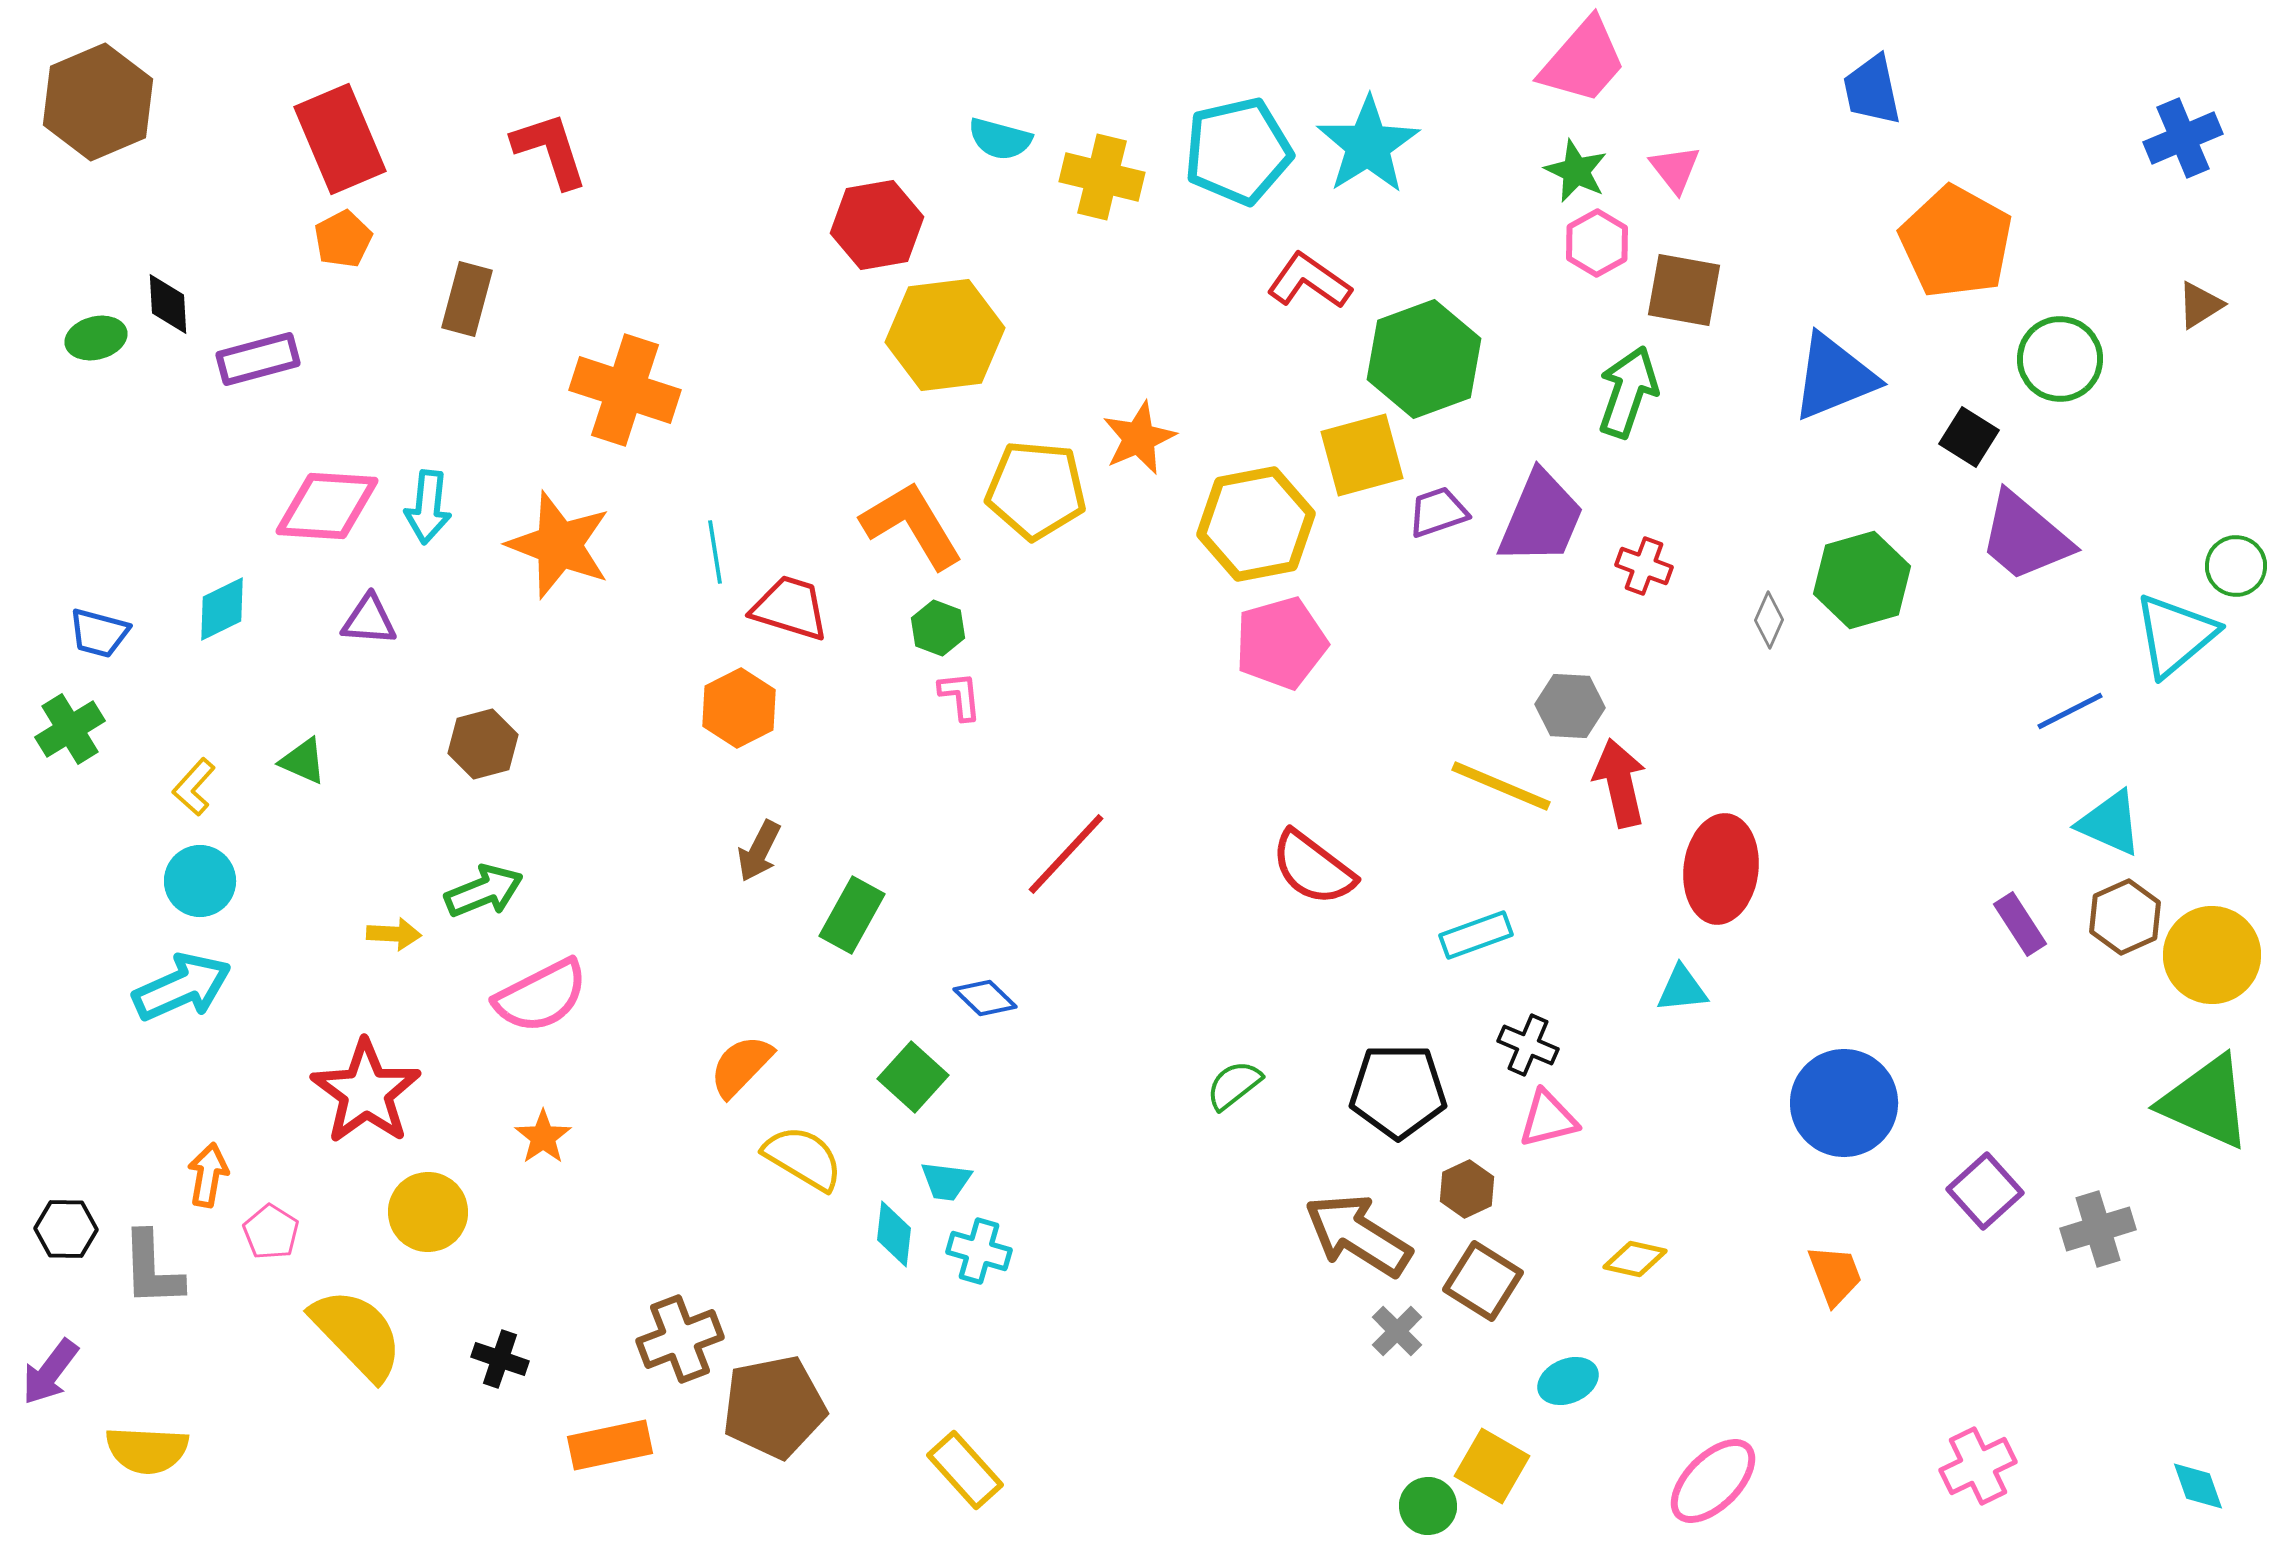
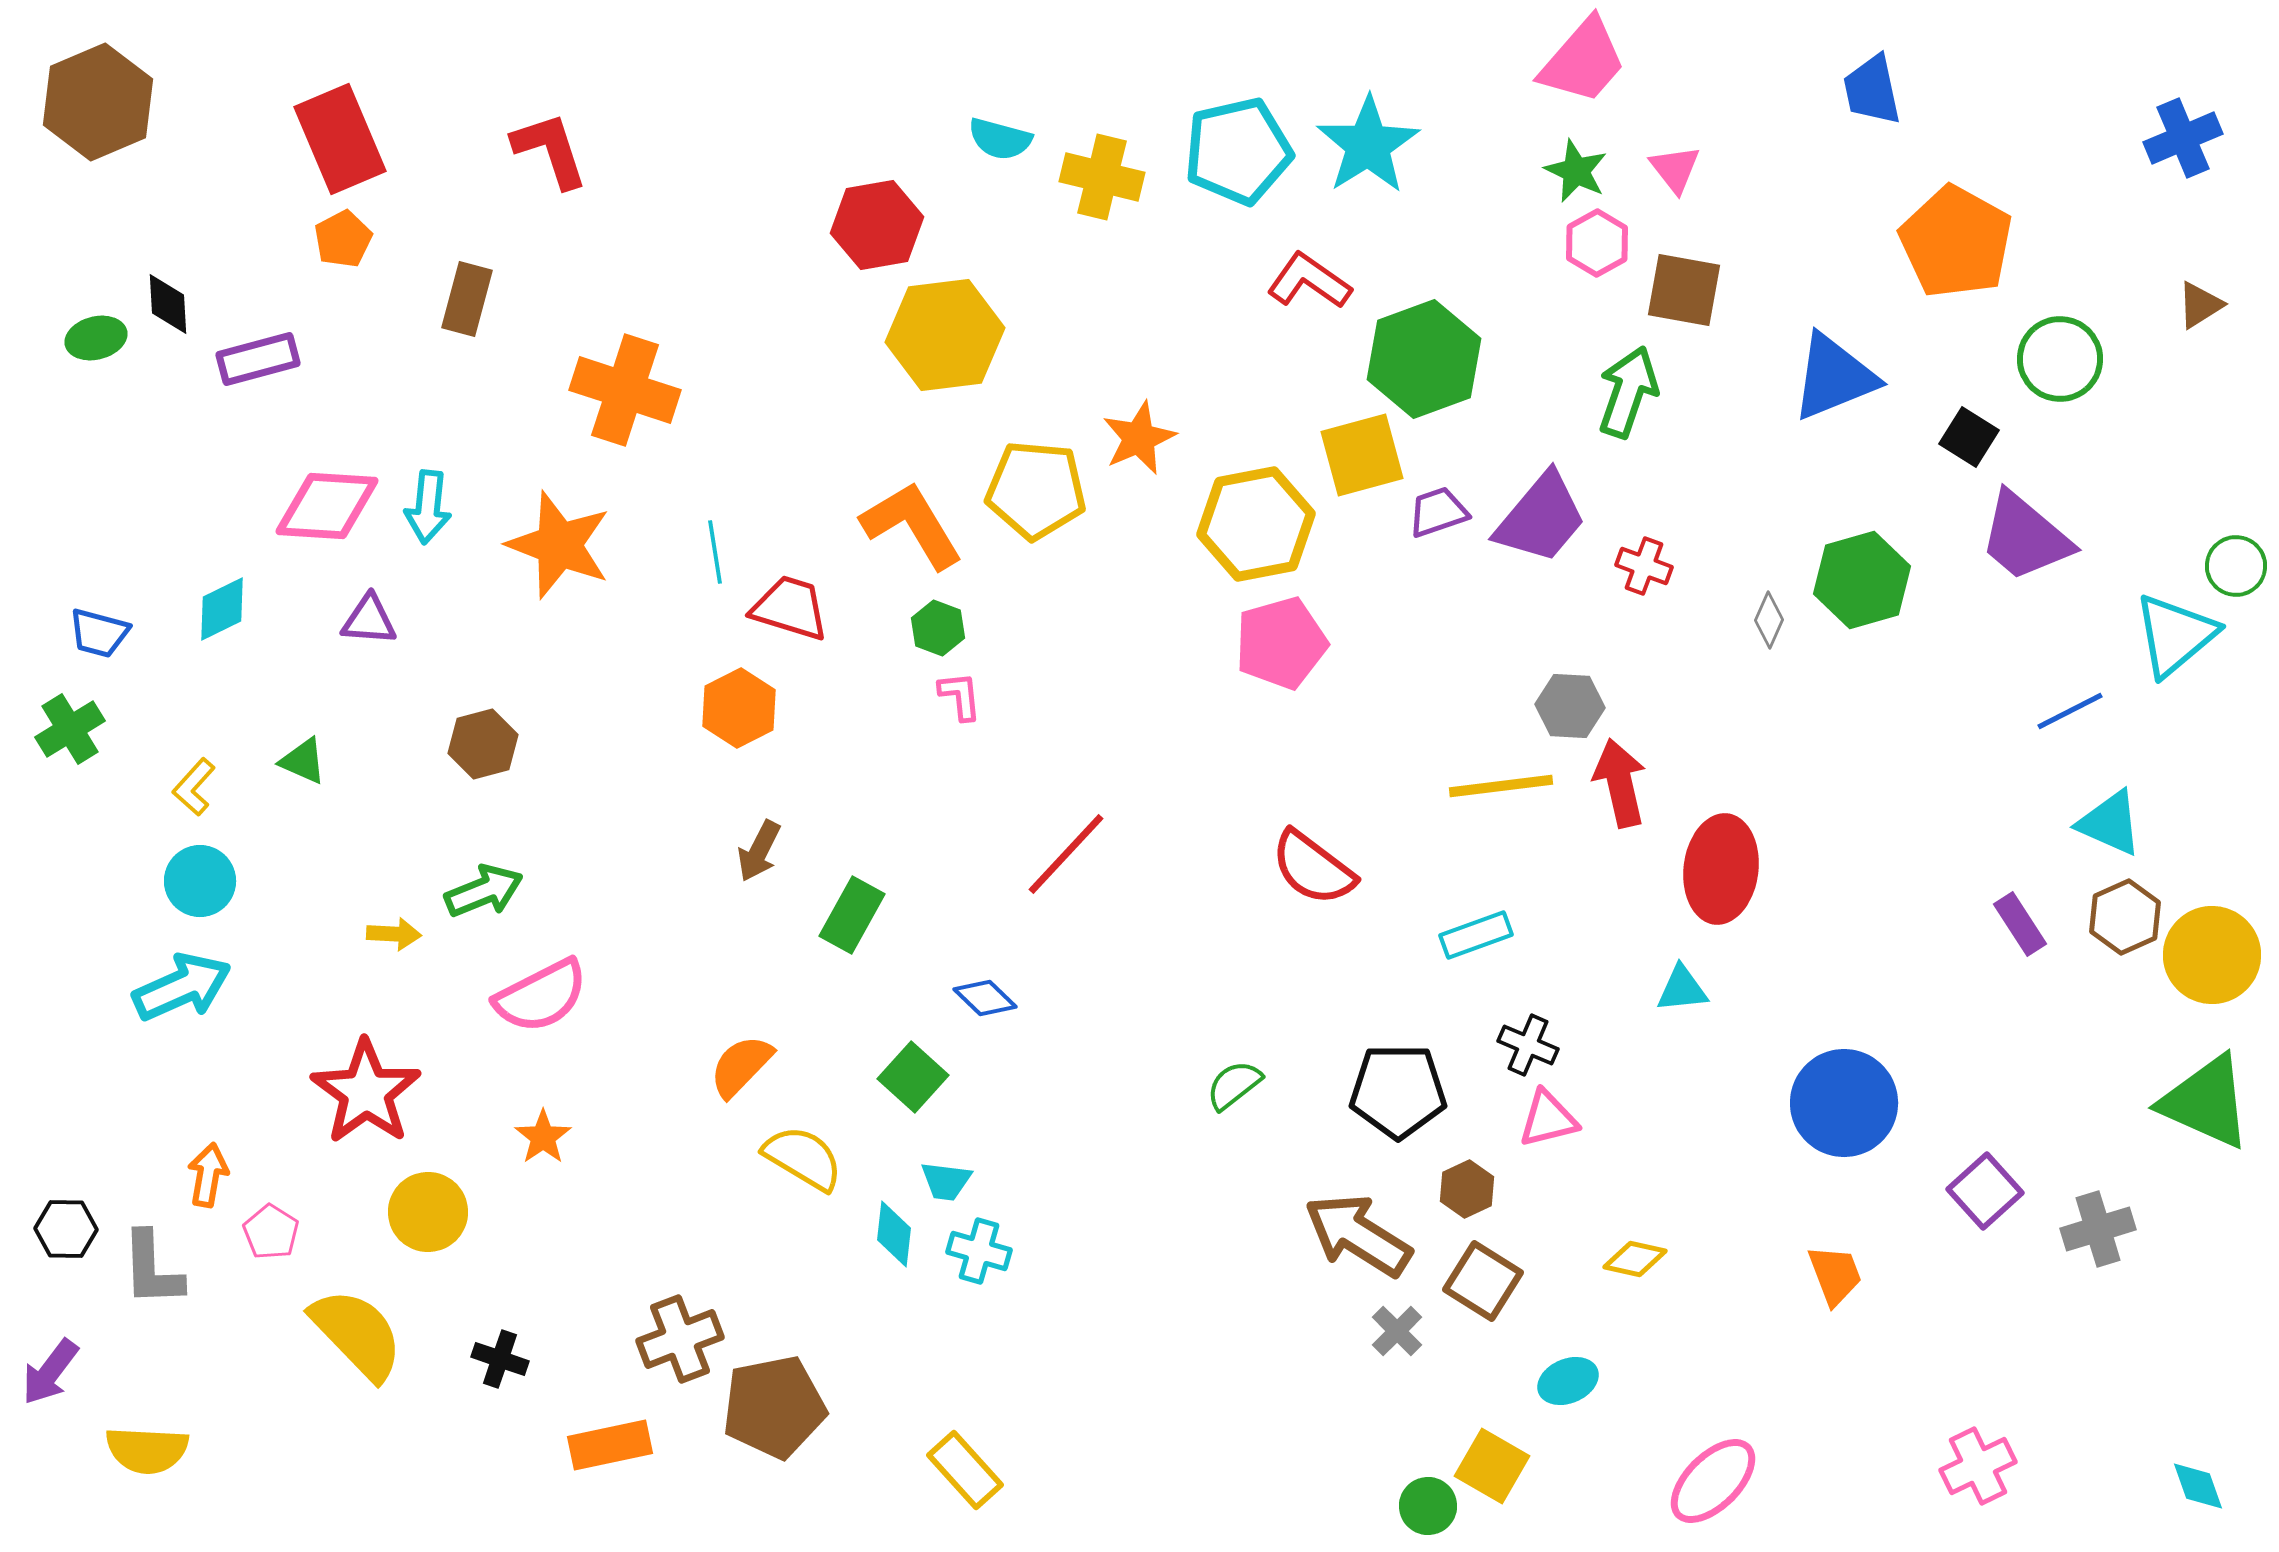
purple trapezoid at (1541, 518): rotated 17 degrees clockwise
yellow line at (1501, 786): rotated 30 degrees counterclockwise
